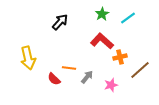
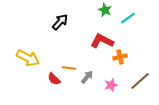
green star: moved 3 px right, 4 px up; rotated 16 degrees counterclockwise
red L-shape: rotated 15 degrees counterclockwise
yellow arrow: rotated 50 degrees counterclockwise
brown line: moved 11 px down
